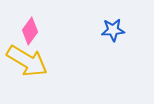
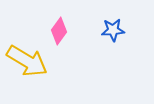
pink diamond: moved 29 px right
